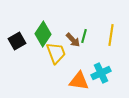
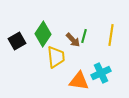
yellow trapezoid: moved 4 px down; rotated 15 degrees clockwise
